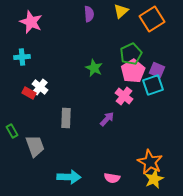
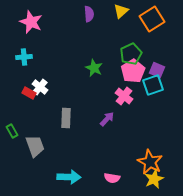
cyan cross: moved 2 px right
